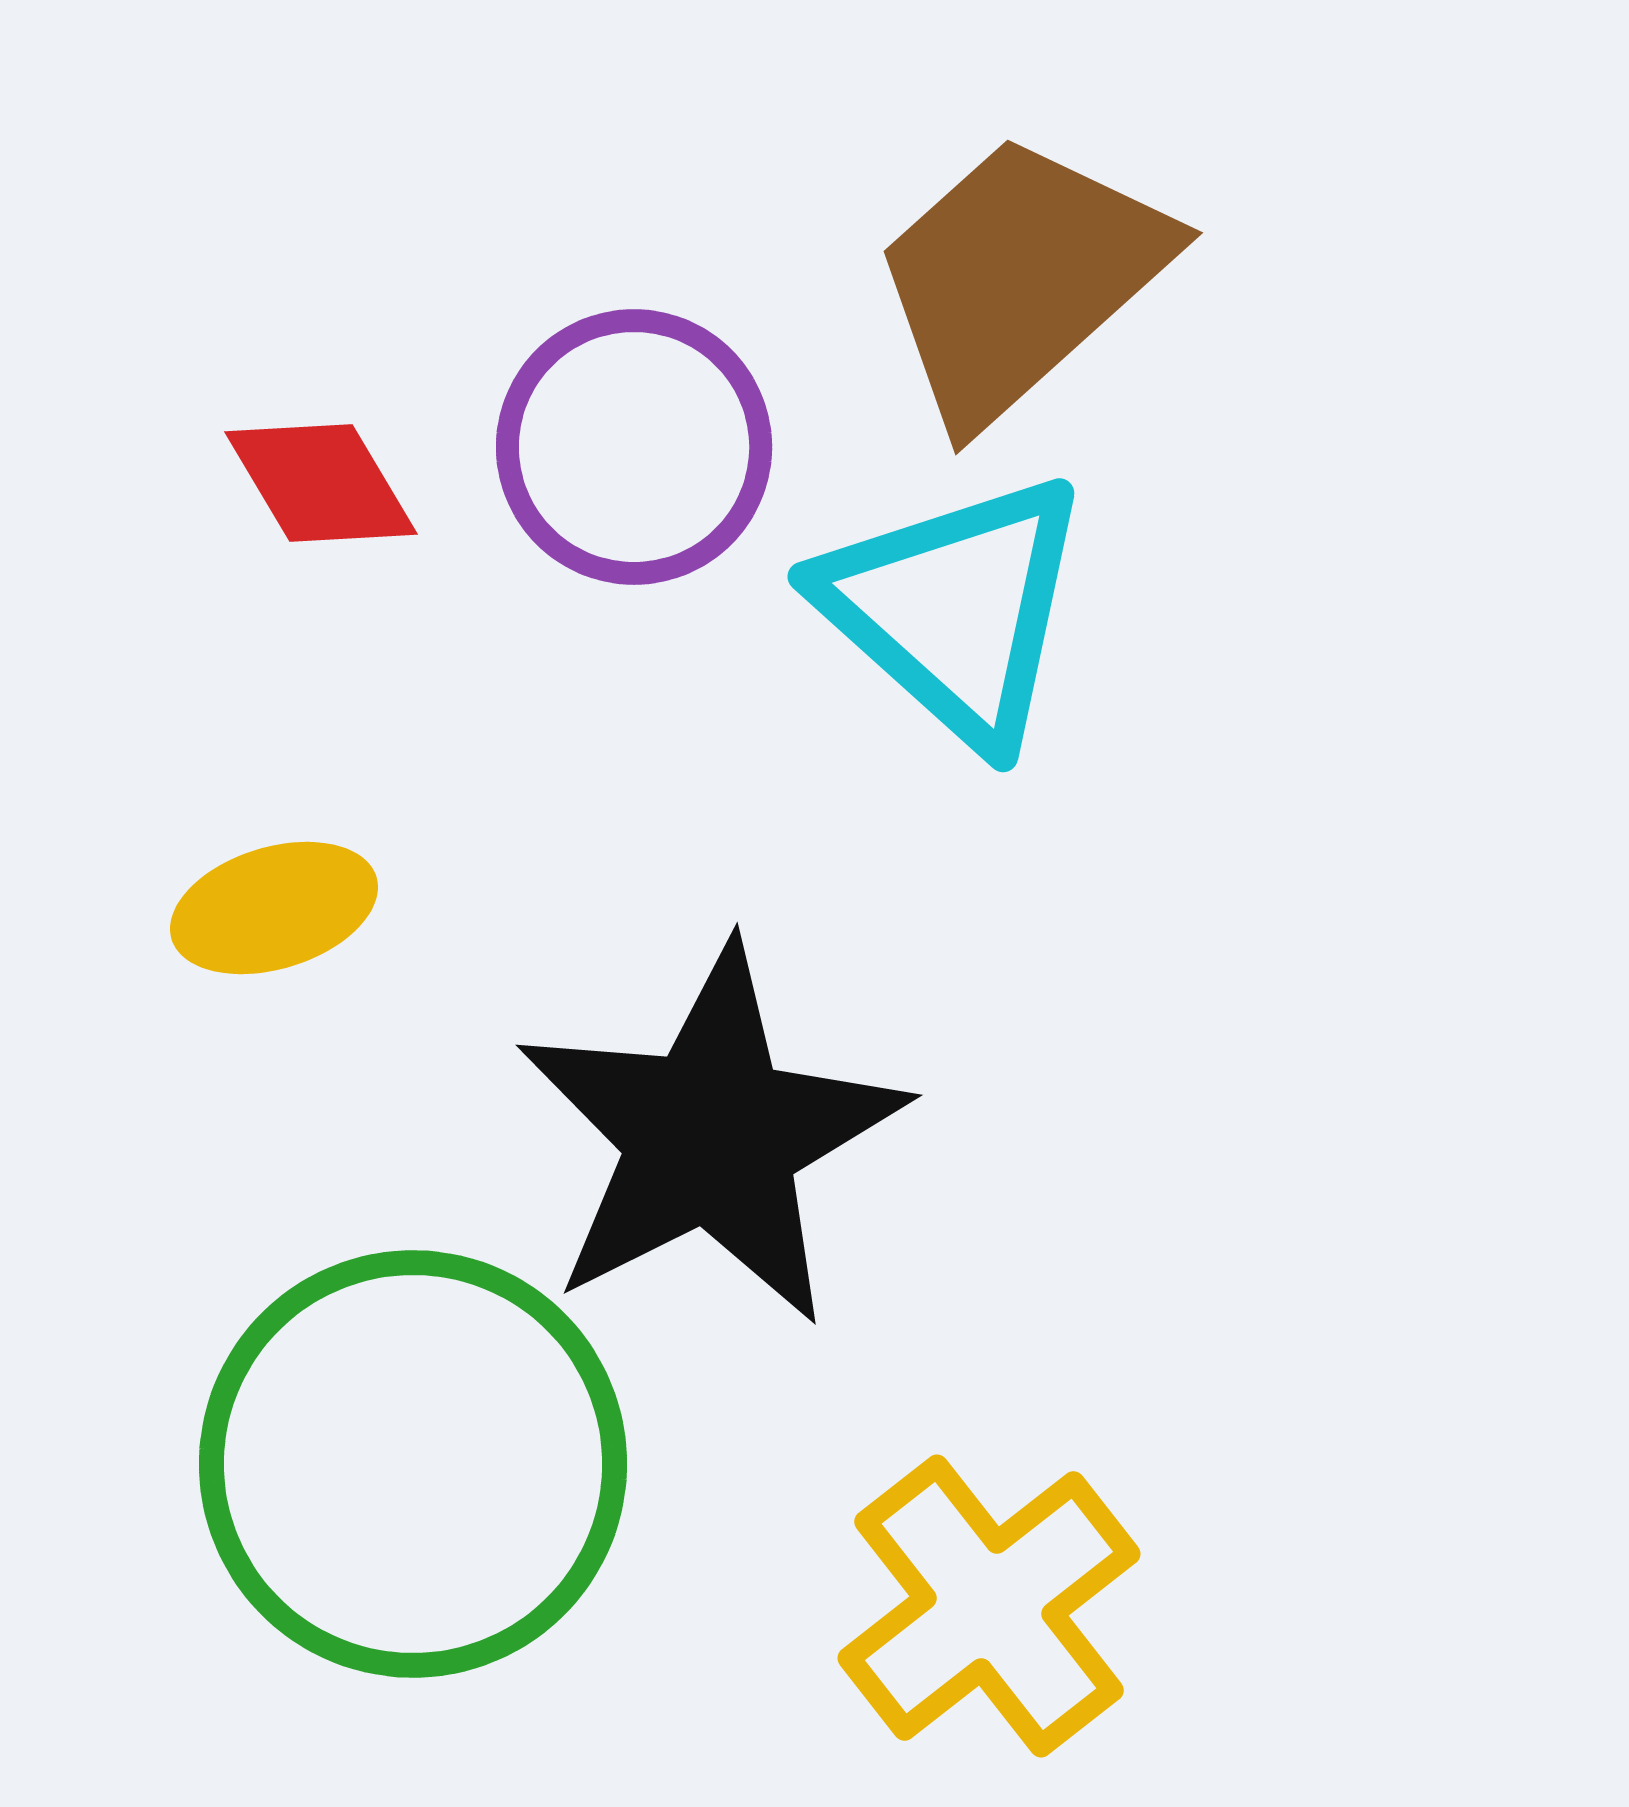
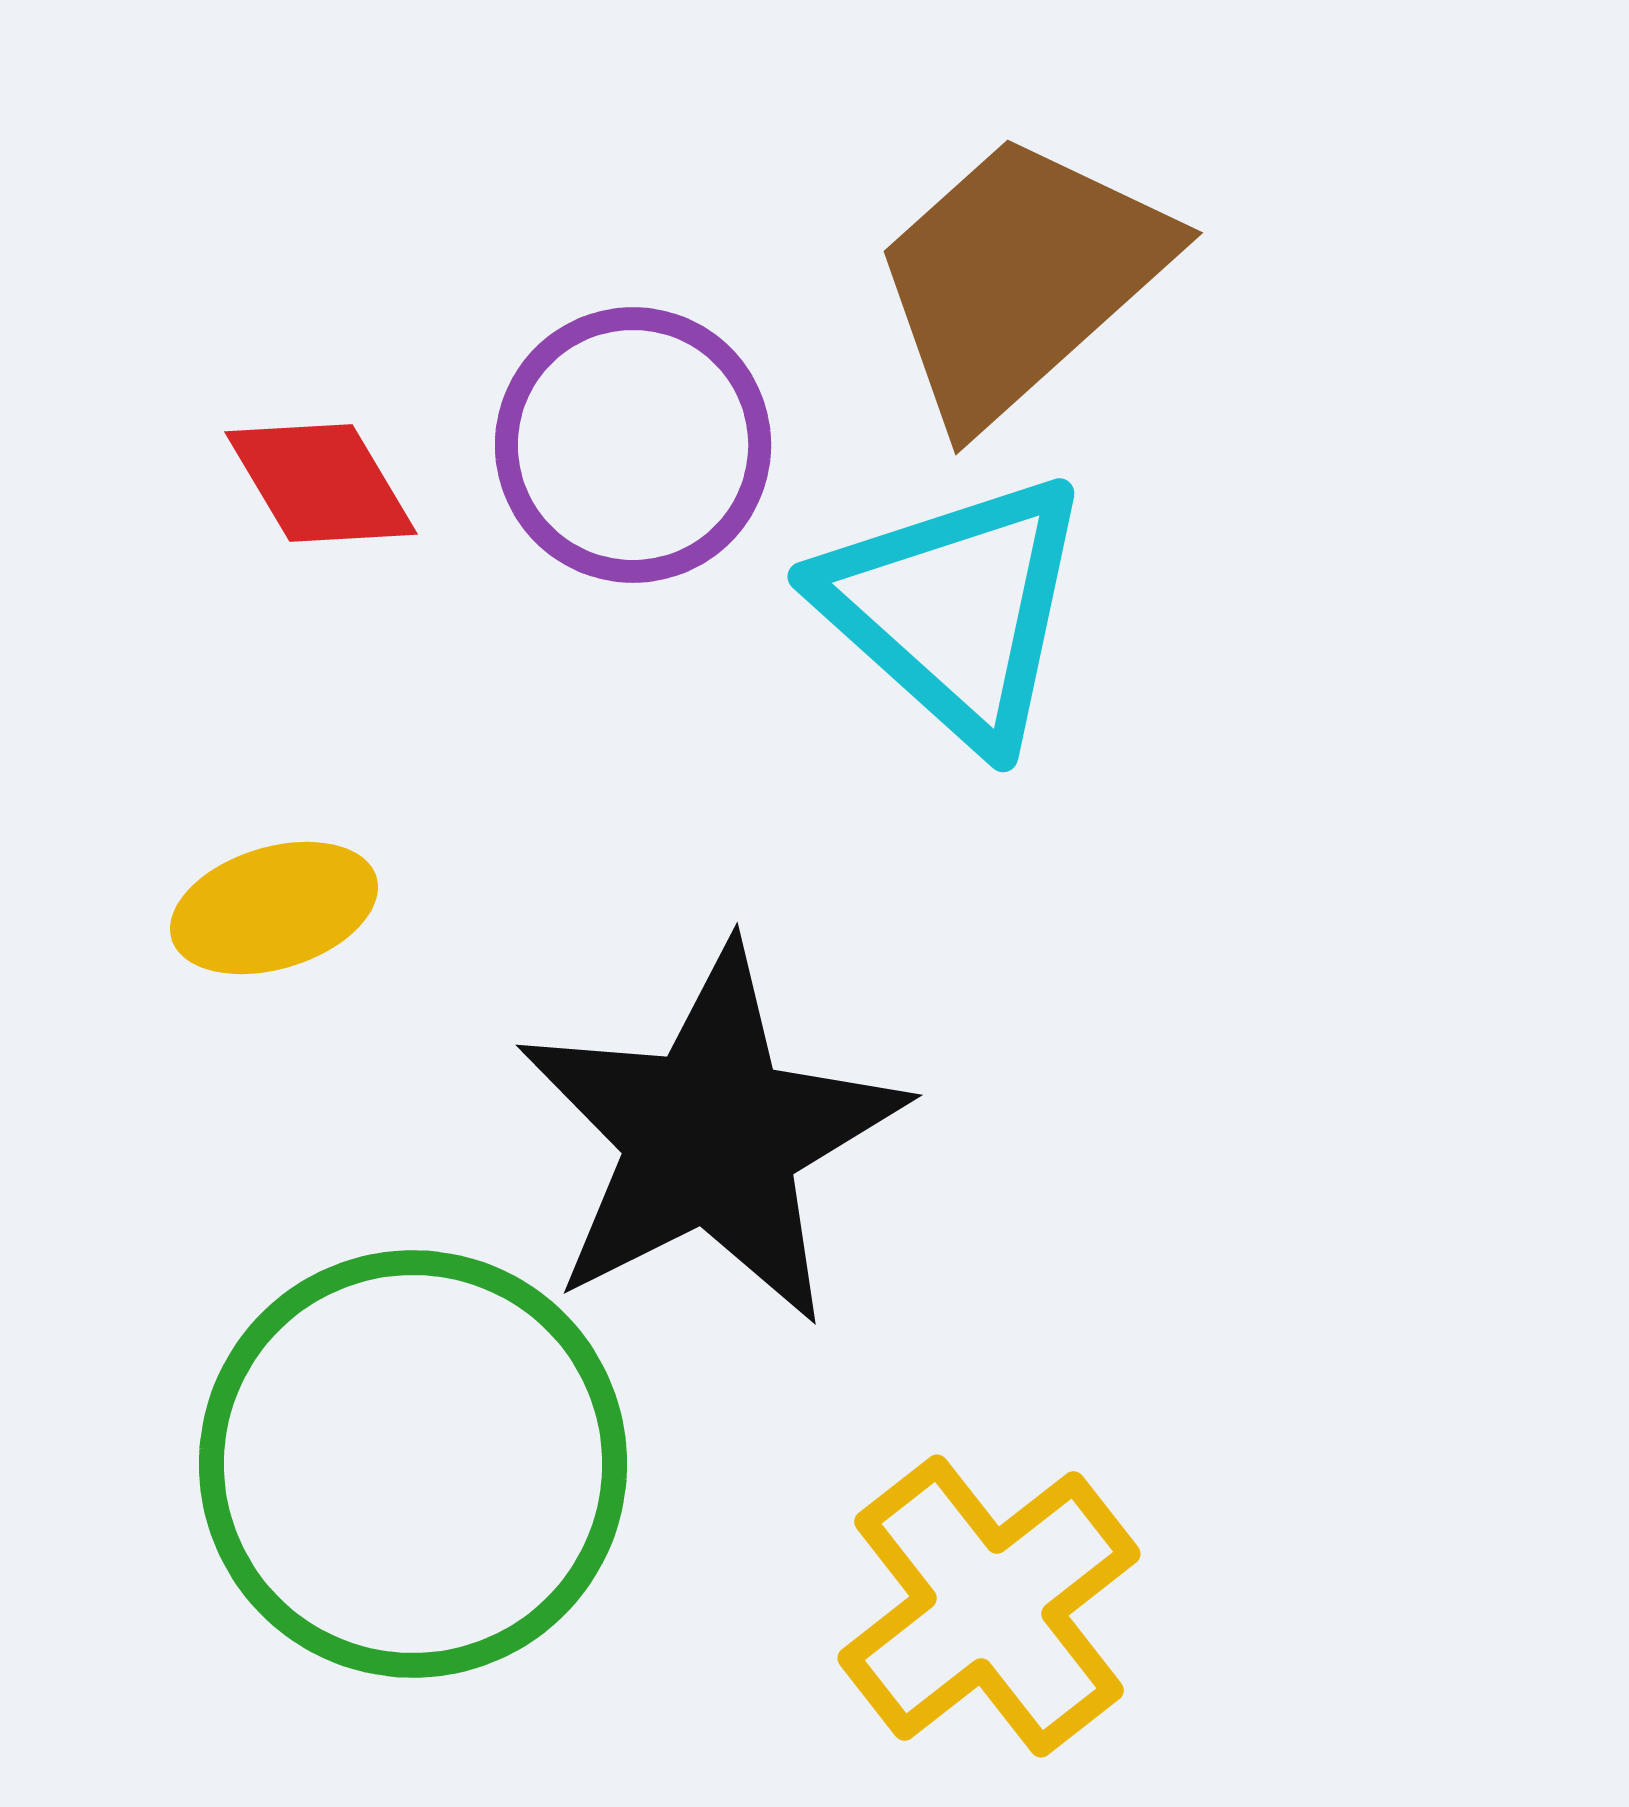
purple circle: moved 1 px left, 2 px up
